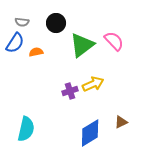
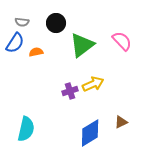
pink semicircle: moved 8 px right
